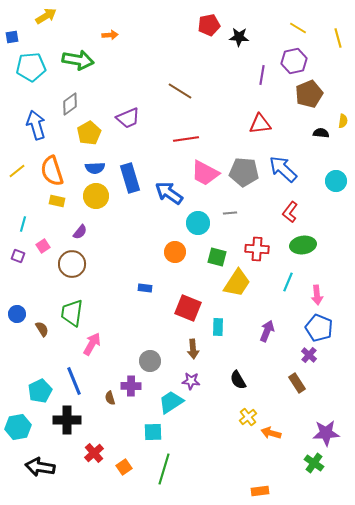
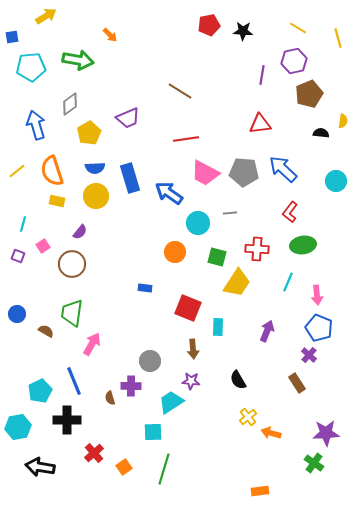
orange arrow at (110, 35): rotated 49 degrees clockwise
black star at (239, 37): moved 4 px right, 6 px up
brown semicircle at (42, 329): moved 4 px right, 2 px down; rotated 28 degrees counterclockwise
